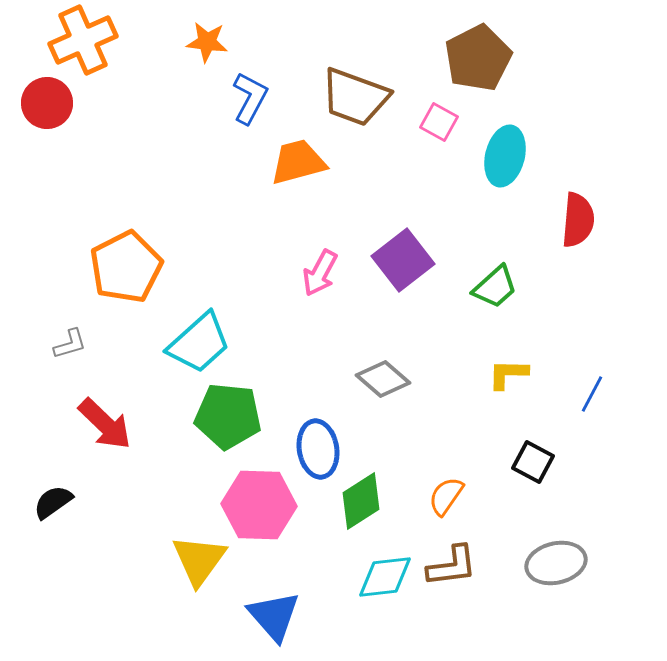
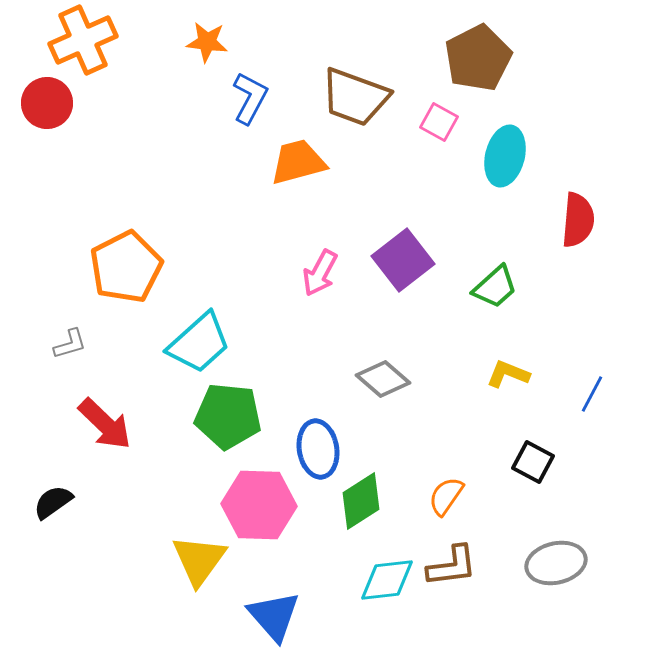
yellow L-shape: rotated 21 degrees clockwise
cyan diamond: moved 2 px right, 3 px down
